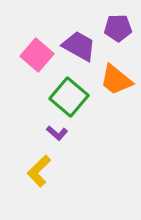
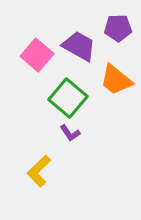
green square: moved 1 px left, 1 px down
purple L-shape: moved 13 px right; rotated 15 degrees clockwise
